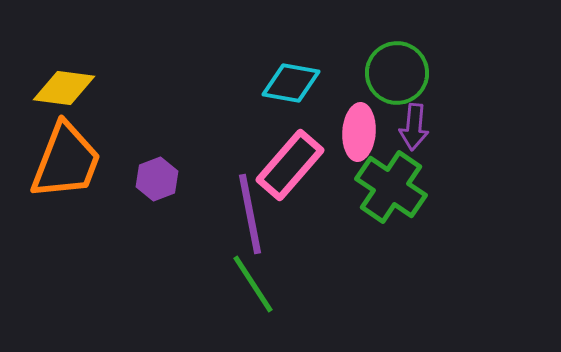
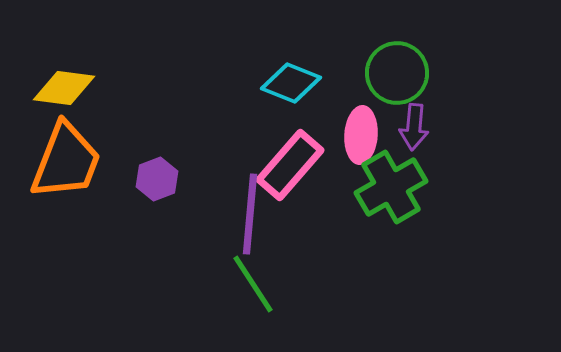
cyan diamond: rotated 12 degrees clockwise
pink ellipse: moved 2 px right, 3 px down
green cross: rotated 26 degrees clockwise
purple line: rotated 16 degrees clockwise
